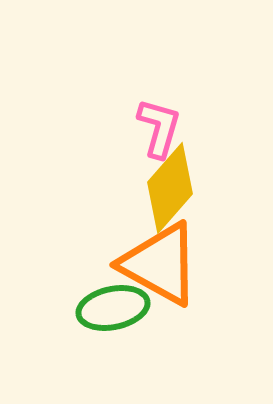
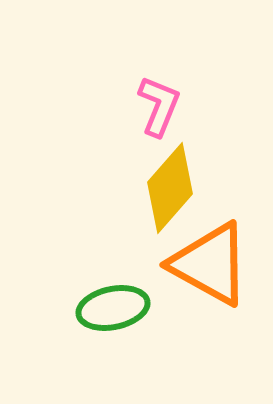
pink L-shape: moved 22 px up; rotated 6 degrees clockwise
orange triangle: moved 50 px right
